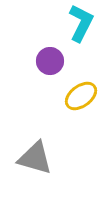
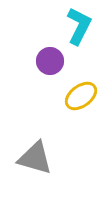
cyan L-shape: moved 2 px left, 3 px down
